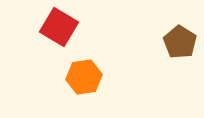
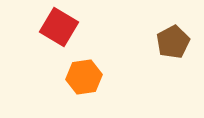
brown pentagon: moved 7 px left; rotated 12 degrees clockwise
